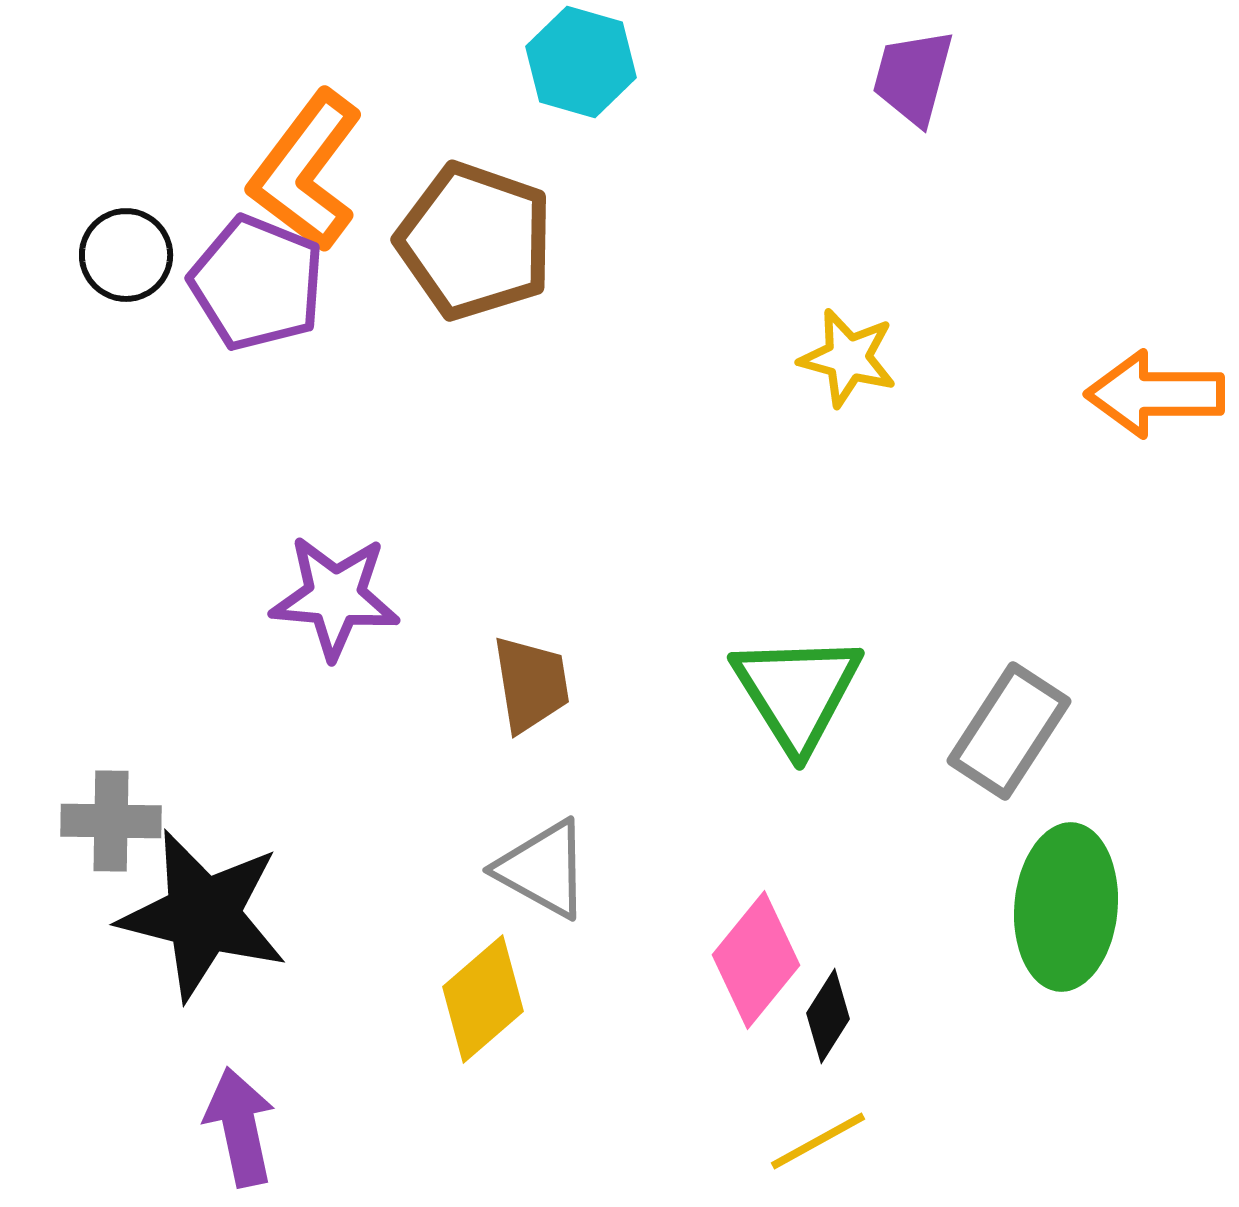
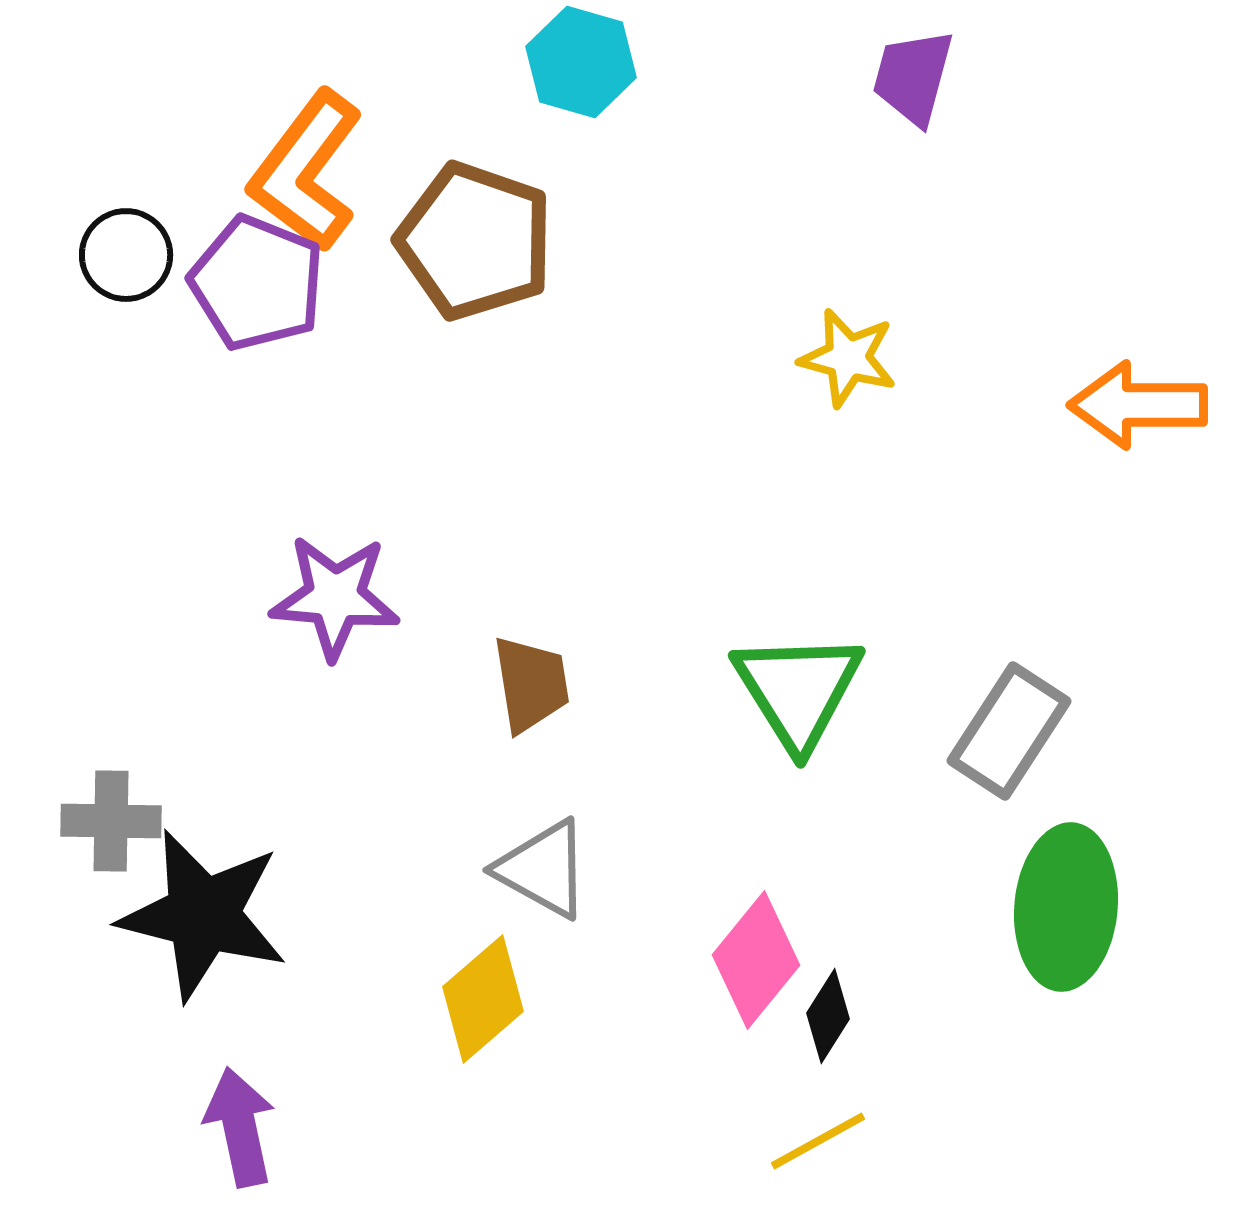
orange arrow: moved 17 px left, 11 px down
green triangle: moved 1 px right, 2 px up
